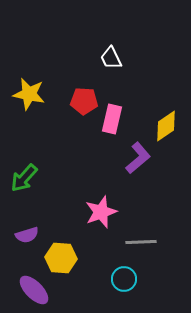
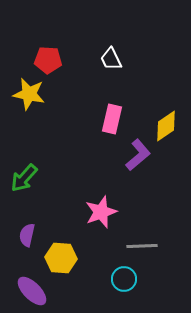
white trapezoid: moved 1 px down
red pentagon: moved 36 px left, 41 px up
purple L-shape: moved 3 px up
purple semicircle: rotated 120 degrees clockwise
gray line: moved 1 px right, 4 px down
purple ellipse: moved 2 px left, 1 px down
